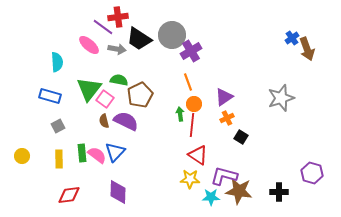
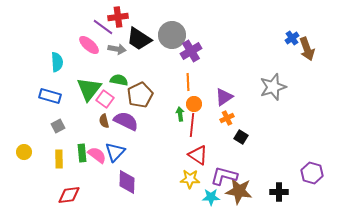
orange line: rotated 18 degrees clockwise
gray star: moved 8 px left, 11 px up
yellow circle: moved 2 px right, 4 px up
purple diamond: moved 9 px right, 10 px up
